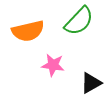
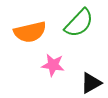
green semicircle: moved 2 px down
orange semicircle: moved 2 px right, 1 px down
